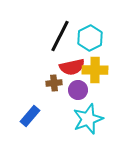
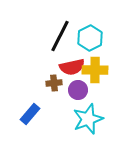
blue rectangle: moved 2 px up
